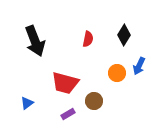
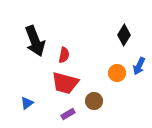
red semicircle: moved 24 px left, 16 px down
